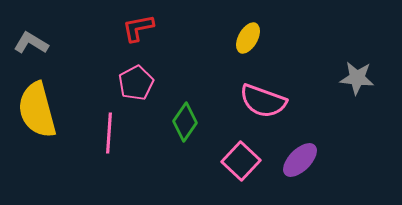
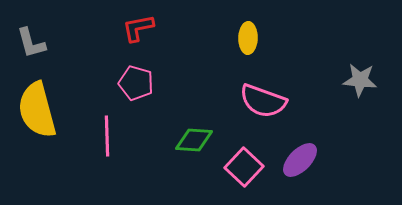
yellow ellipse: rotated 28 degrees counterclockwise
gray L-shape: rotated 136 degrees counterclockwise
gray star: moved 3 px right, 2 px down
pink pentagon: rotated 28 degrees counterclockwise
green diamond: moved 9 px right, 18 px down; rotated 60 degrees clockwise
pink line: moved 2 px left, 3 px down; rotated 6 degrees counterclockwise
pink square: moved 3 px right, 6 px down
